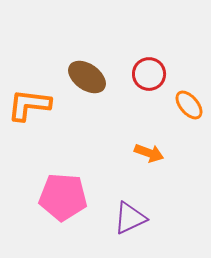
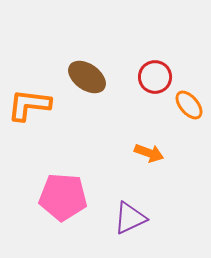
red circle: moved 6 px right, 3 px down
